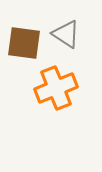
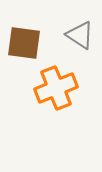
gray triangle: moved 14 px right, 1 px down
